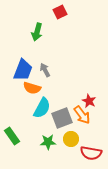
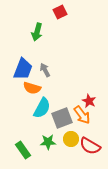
blue trapezoid: moved 1 px up
green rectangle: moved 11 px right, 14 px down
red semicircle: moved 1 px left, 7 px up; rotated 20 degrees clockwise
